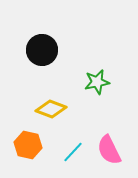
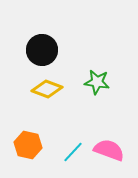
green star: rotated 20 degrees clockwise
yellow diamond: moved 4 px left, 20 px up
pink semicircle: rotated 136 degrees clockwise
